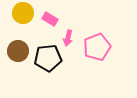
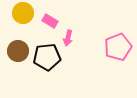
pink rectangle: moved 2 px down
pink pentagon: moved 21 px right
black pentagon: moved 1 px left, 1 px up
